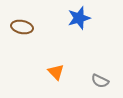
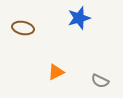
brown ellipse: moved 1 px right, 1 px down
orange triangle: rotated 48 degrees clockwise
